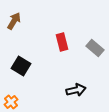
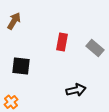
red rectangle: rotated 24 degrees clockwise
black square: rotated 24 degrees counterclockwise
